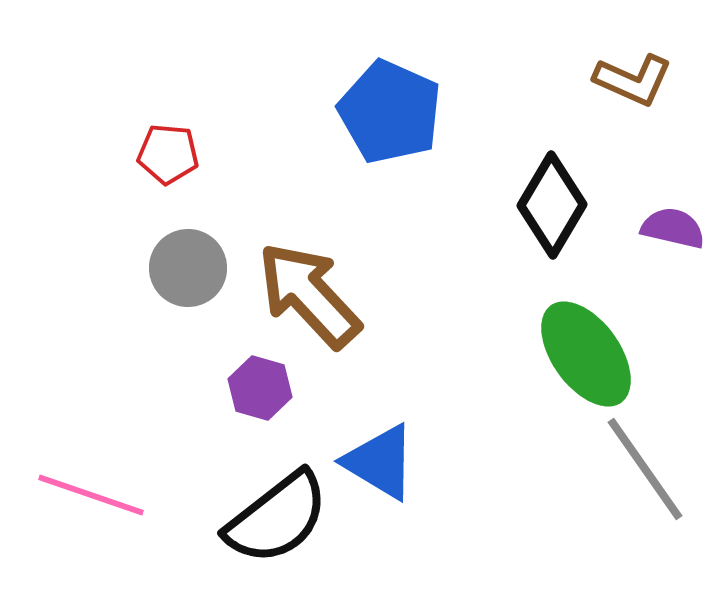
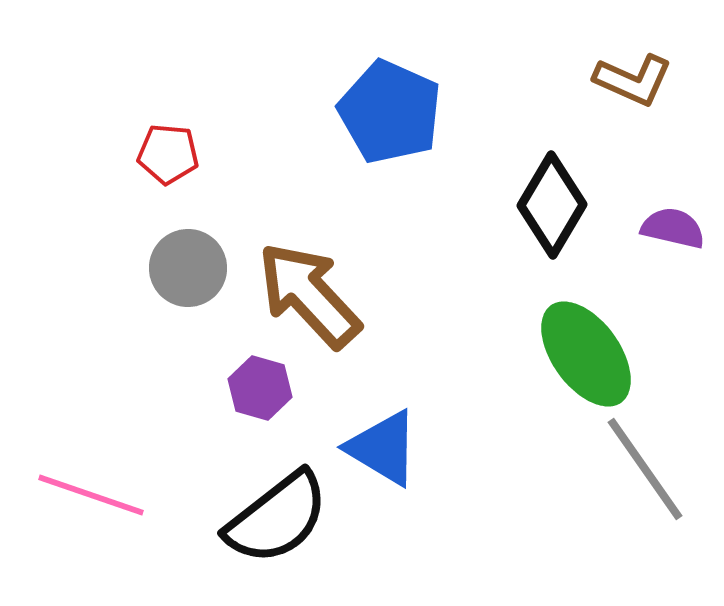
blue triangle: moved 3 px right, 14 px up
